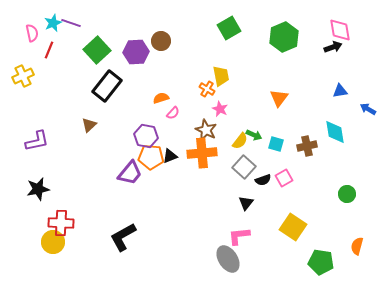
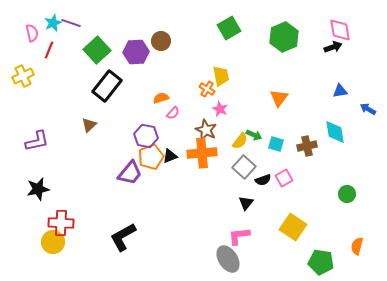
orange pentagon at (151, 157): rotated 25 degrees counterclockwise
